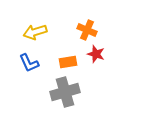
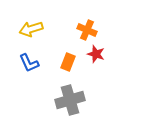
yellow arrow: moved 4 px left, 3 px up
orange rectangle: rotated 60 degrees counterclockwise
gray cross: moved 5 px right, 8 px down
